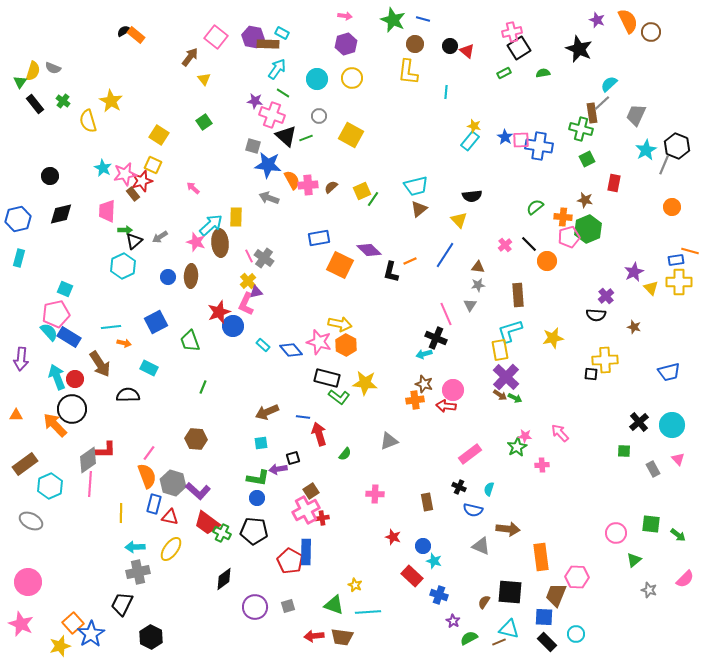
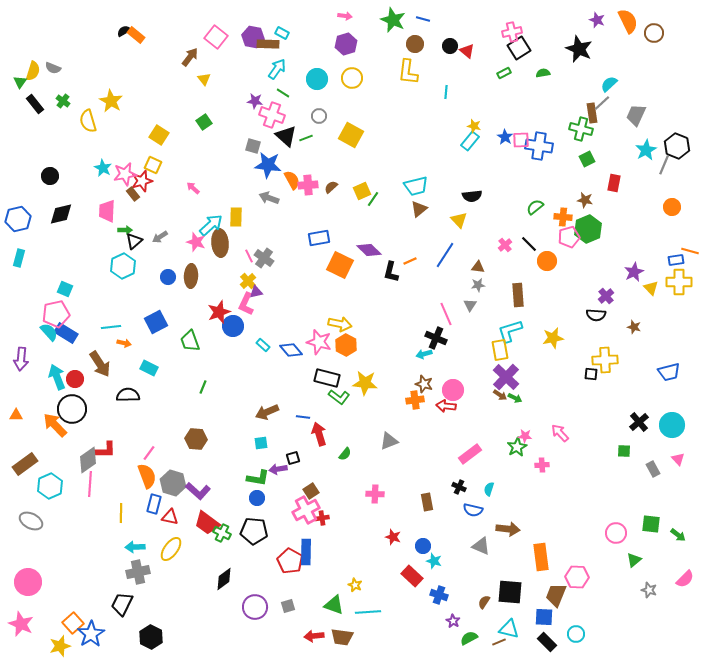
brown circle at (651, 32): moved 3 px right, 1 px down
blue rectangle at (69, 337): moved 3 px left, 4 px up
